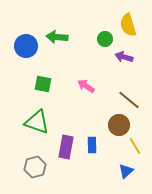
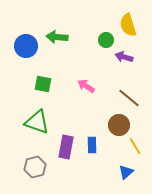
green circle: moved 1 px right, 1 px down
brown line: moved 2 px up
blue triangle: moved 1 px down
